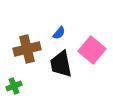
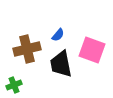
blue semicircle: moved 1 px left, 2 px down
pink square: rotated 20 degrees counterclockwise
green cross: moved 1 px up
